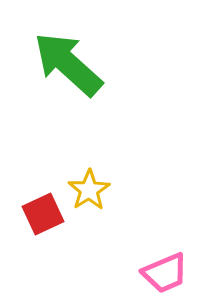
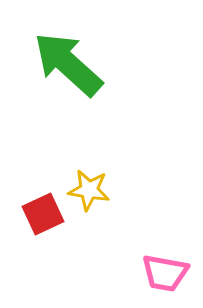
yellow star: rotated 30 degrees counterclockwise
pink trapezoid: rotated 33 degrees clockwise
